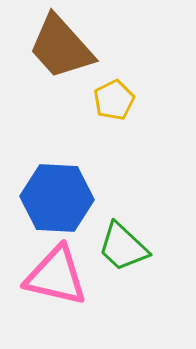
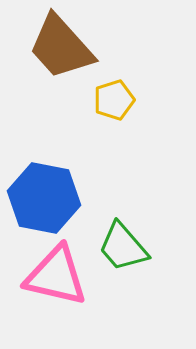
yellow pentagon: rotated 9 degrees clockwise
blue hexagon: moved 13 px left; rotated 8 degrees clockwise
green trapezoid: rotated 6 degrees clockwise
